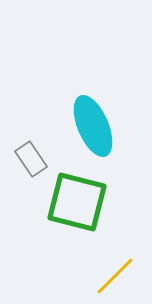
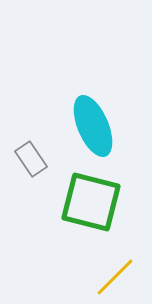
green square: moved 14 px right
yellow line: moved 1 px down
